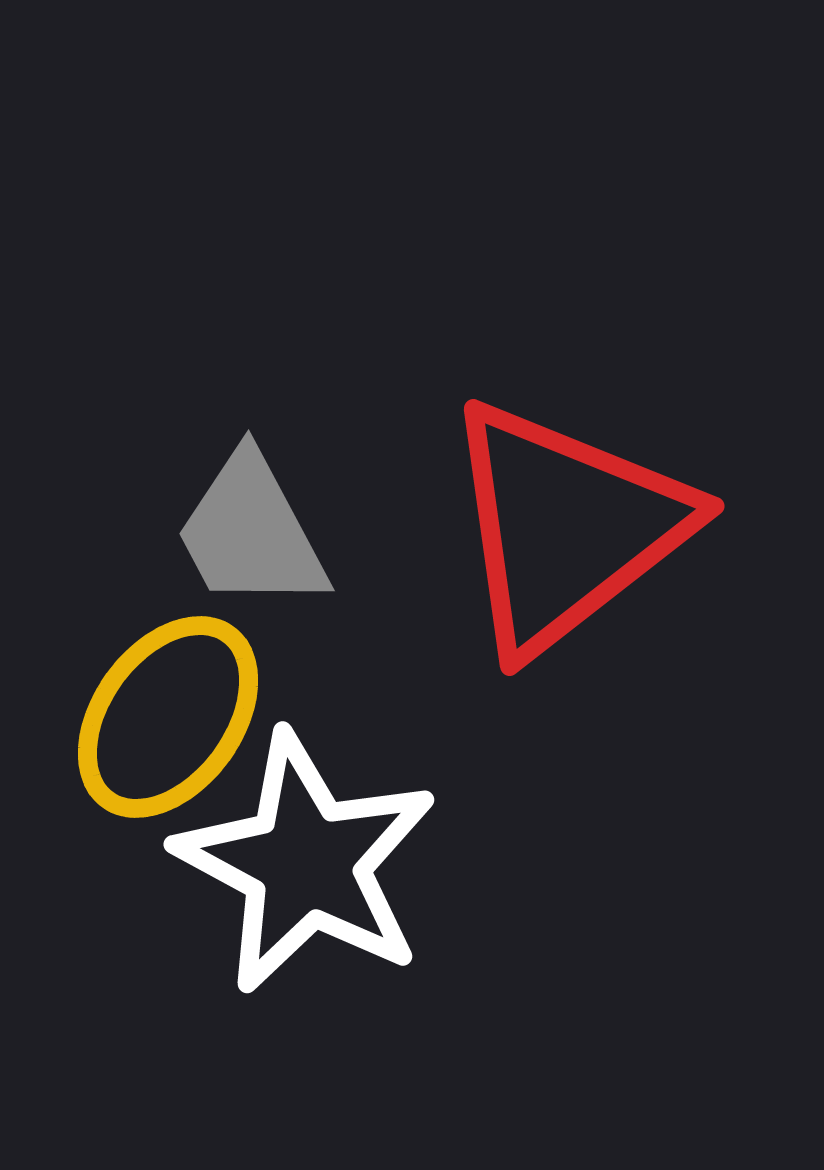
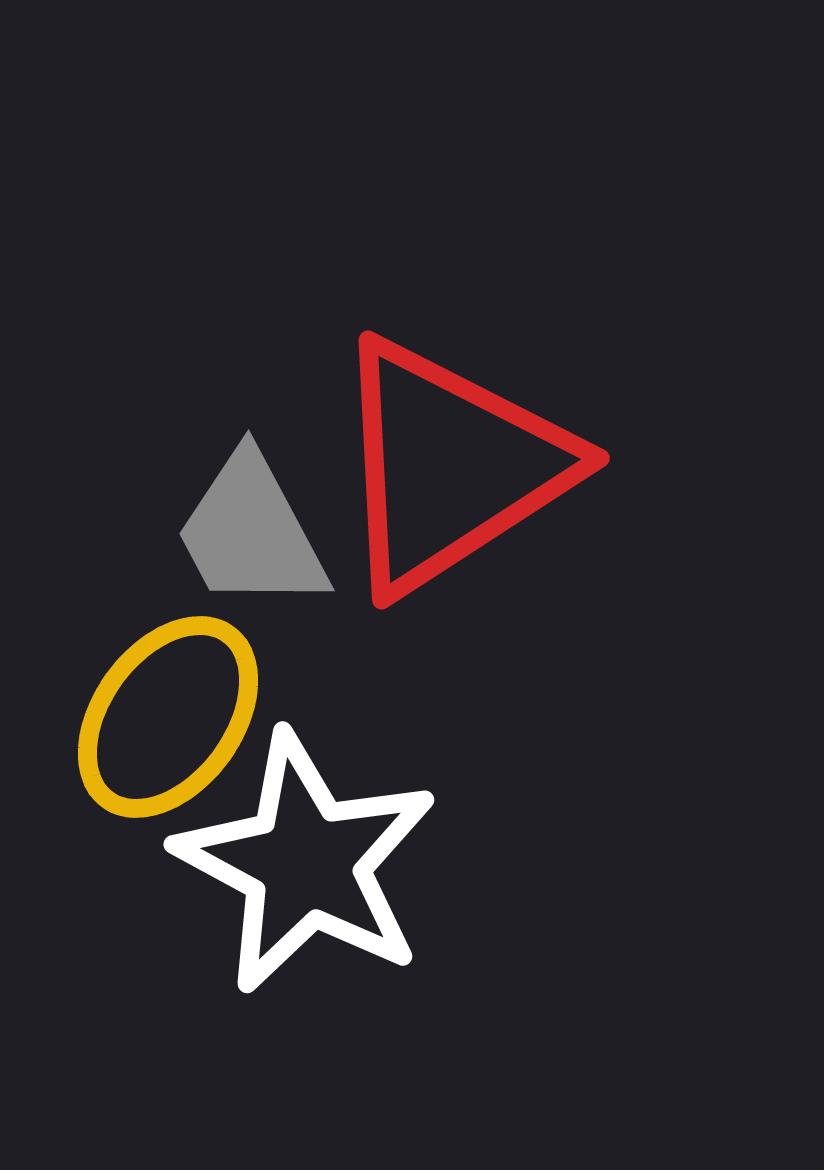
red triangle: moved 116 px left, 61 px up; rotated 5 degrees clockwise
